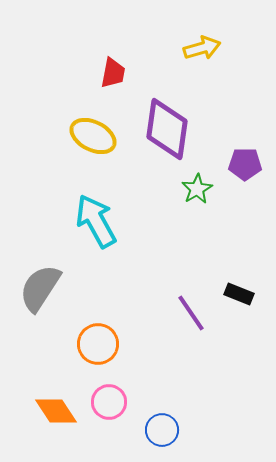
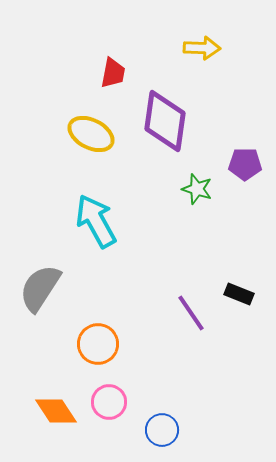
yellow arrow: rotated 18 degrees clockwise
purple diamond: moved 2 px left, 8 px up
yellow ellipse: moved 2 px left, 2 px up
green star: rotated 24 degrees counterclockwise
